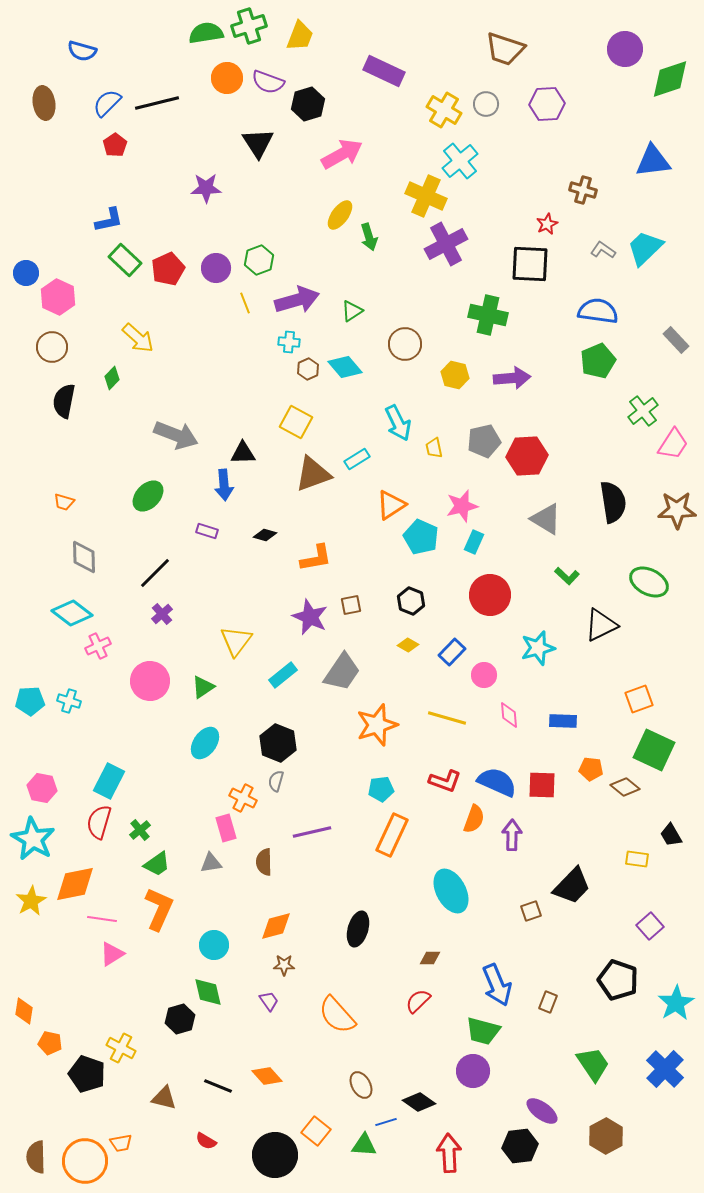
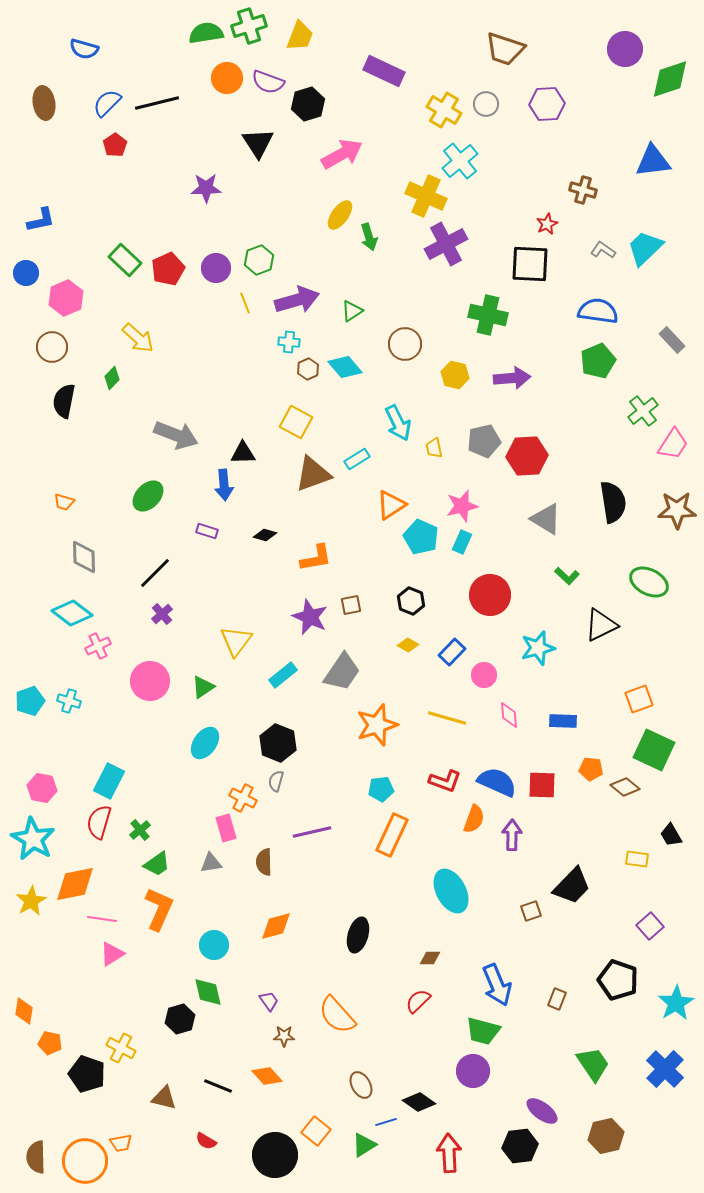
blue semicircle at (82, 51): moved 2 px right, 2 px up
blue L-shape at (109, 220): moved 68 px left
pink hexagon at (58, 297): moved 8 px right, 1 px down; rotated 12 degrees clockwise
gray rectangle at (676, 340): moved 4 px left
cyan rectangle at (474, 542): moved 12 px left
cyan pentagon at (30, 701): rotated 16 degrees counterclockwise
black ellipse at (358, 929): moved 6 px down
brown star at (284, 965): moved 71 px down
brown rectangle at (548, 1002): moved 9 px right, 3 px up
brown hexagon at (606, 1136): rotated 16 degrees clockwise
green triangle at (364, 1145): rotated 36 degrees counterclockwise
